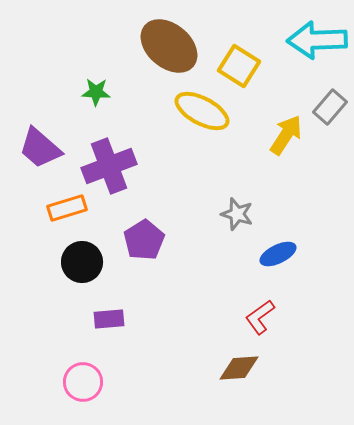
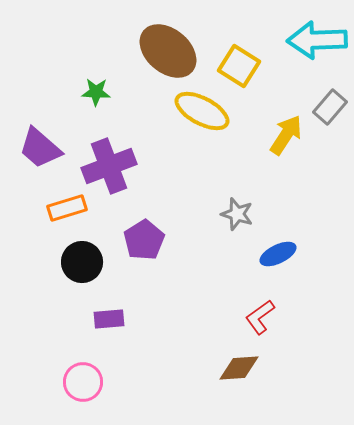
brown ellipse: moved 1 px left, 5 px down
